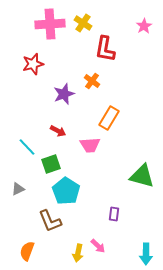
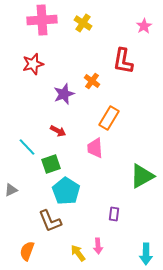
pink cross: moved 8 px left, 4 px up
red L-shape: moved 18 px right, 12 px down
pink trapezoid: moved 5 px right, 3 px down; rotated 90 degrees clockwise
green triangle: rotated 44 degrees counterclockwise
gray triangle: moved 7 px left, 1 px down
pink arrow: rotated 42 degrees clockwise
yellow arrow: rotated 132 degrees clockwise
